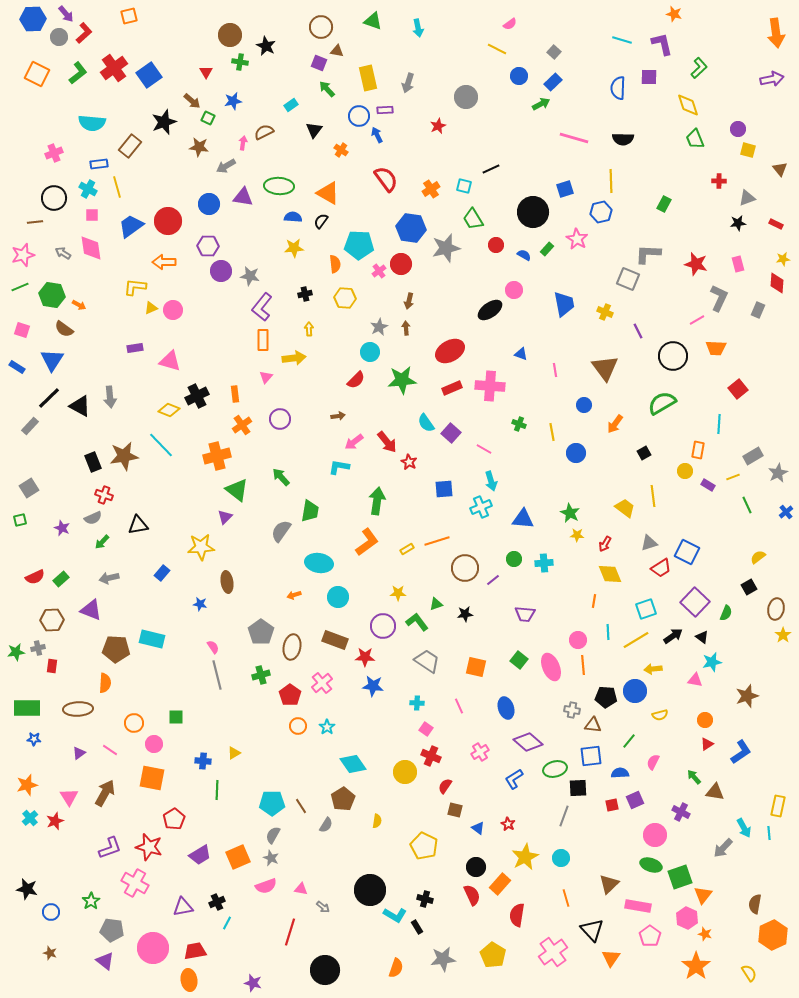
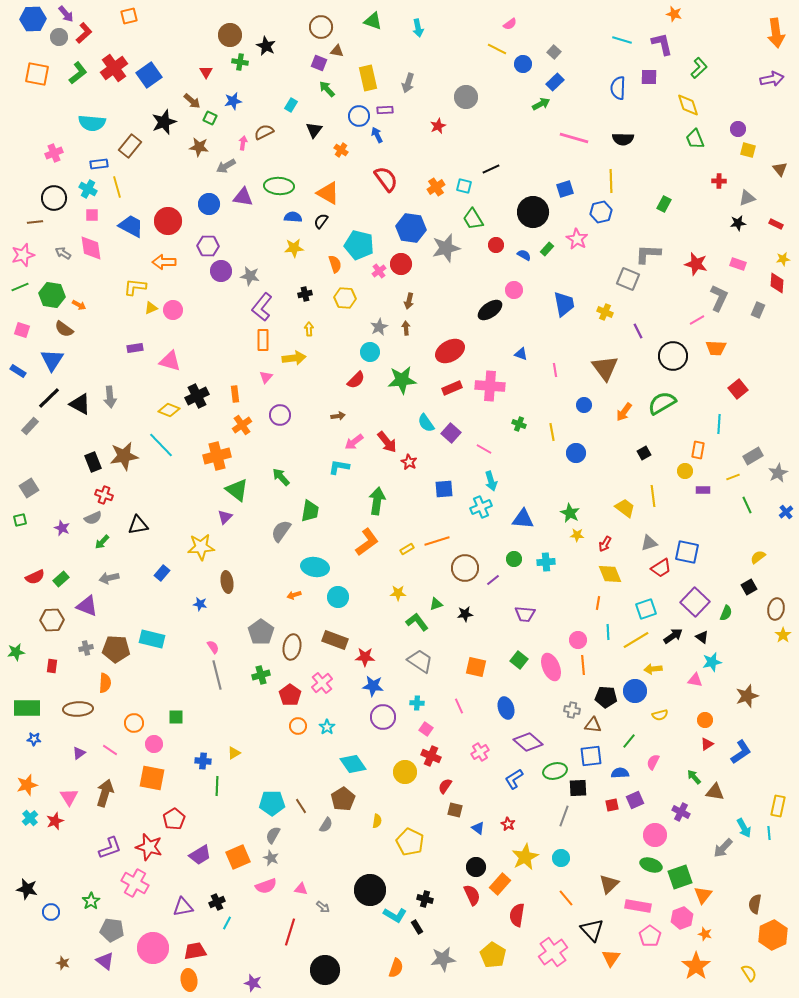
orange square at (37, 74): rotated 15 degrees counterclockwise
blue circle at (519, 76): moved 4 px right, 12 px up
blue rectangle at (553, 82): moved 2 px right
cyan rectangle at (291, 105): rotated 24 degrees counterclockwise
green square at (208, 118): moved 2 px right
orange cross at (431, 189): moved 5 px right, 2 px up
blue trapezoid at (131, 226): rotated 64 degrees clockwise
cyan pentagon at (359, 245): rotated 12 degrees clockwise
orange semicircle at (335, 264): rotated 12 degrees counterclockwise
pink rectangle at (738, 264): rotated 56 degrees counterclockwise
blue rectangle at (17, 367): moved 1 px right, 4 px down
black triangle at (80, 406): moved 2 px up
purple circle at (280, 419): moved 4 px up
orange arrow at (615, 424): moved 9 px right, 12 px up
purple rectangle at (708, 485): moved 5 px left, 5 px down; rotated 32 degrees counterclockwise
blue square at (687, 552): rotated 15 degrees counterclockwise
cyan ellipse at (319, 563): moved 4 px left, 4 px down
cyan cross at (544, 563): moved 2 px right, 1 px up
orange line at (594, 601): moved 4 px right, 2 px down
purple triangle at (91, 610): moved 4 px left, 4 px up
purple circle at (383, 626): moved 91 px down
gray cross at (38, 648): moved 48 px right
gray trapezoid at (427, 661): moved 7 px left
green ellipse at (555, 769): moved 2 px down
green line at (217, 790): moved 4 px up
brown arrow at (105, 793): rotated 12 degrees counterclockwise
yellow pentagon at (424, 846): moved 14 px left, 4 px up
orange line at (566, 898): rotated 24 degrees counterclockwise
pink hexagon at (687, 918): moved 5 px left; rotated 15 degrees clockwise
brown star at (50, 953): moved 13 px right, 10 px down
